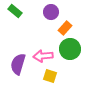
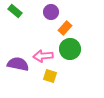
purple semicircle: rotated 85 degrees clockwise
